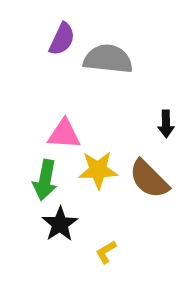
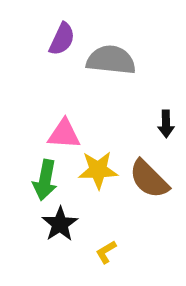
gray semicircle: moved 3 px right, 1 px down
